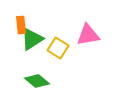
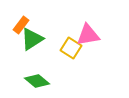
orange rectangle: rotated 42 degrees clockwise
yellow square: moved 13 px right
